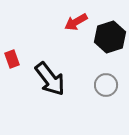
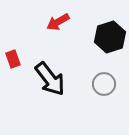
red arrow: moved 18 px left
red rectangle: moved 1 px right
gray circle: moved 2 px left, 1 px up
